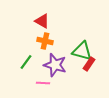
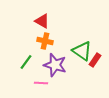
green triangle: rotated 20 degrees clockwise
red rectangle: moved 6 px right, 4 px up
pink line: moved 2 px left
